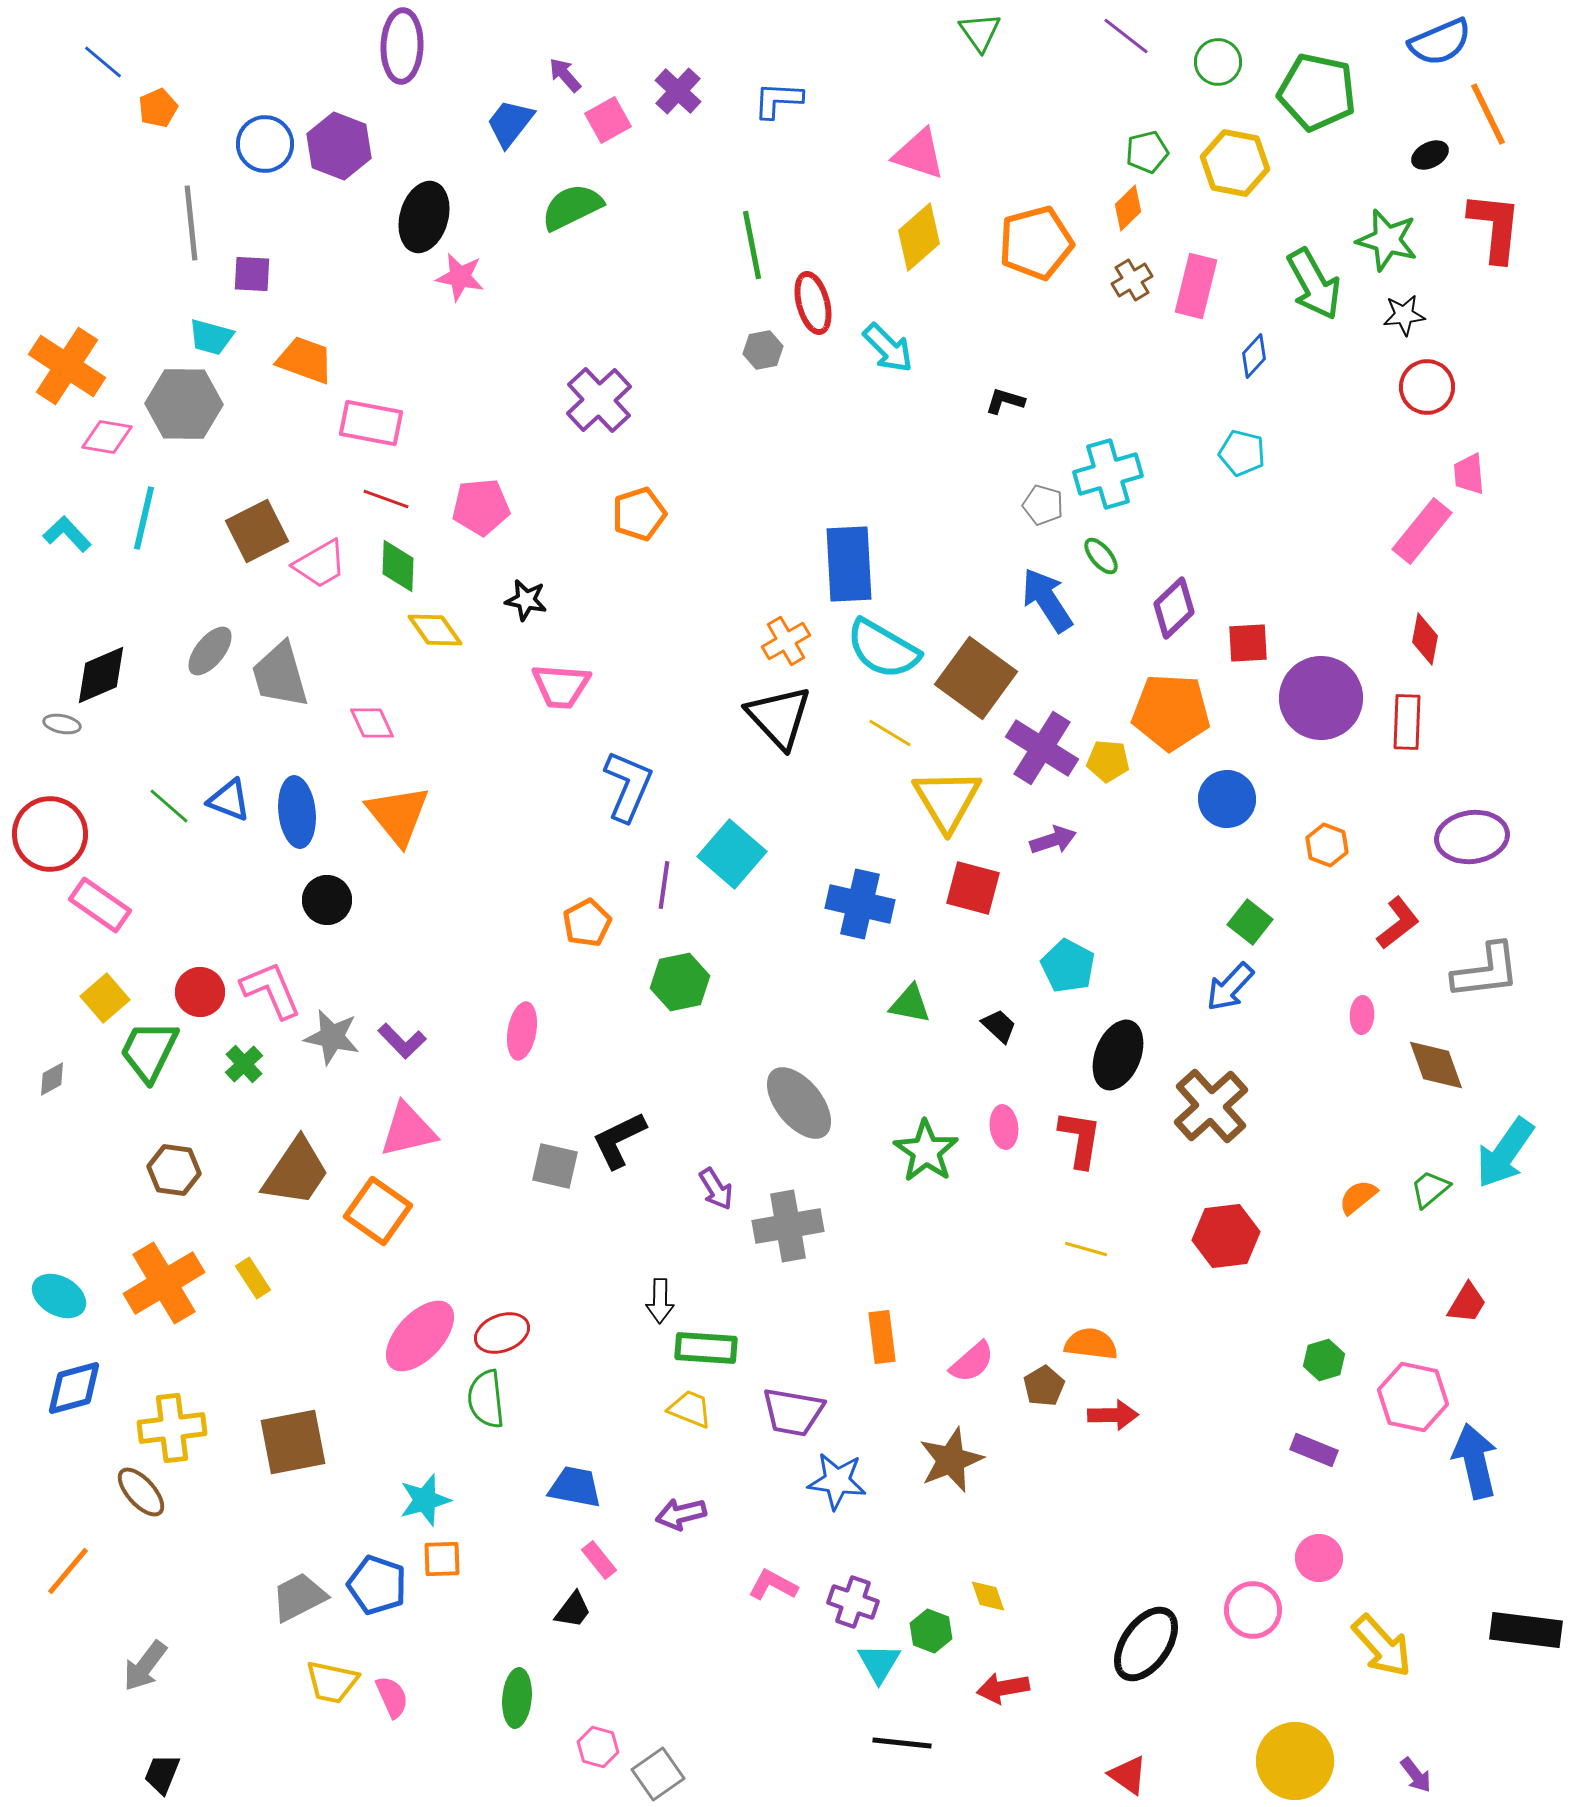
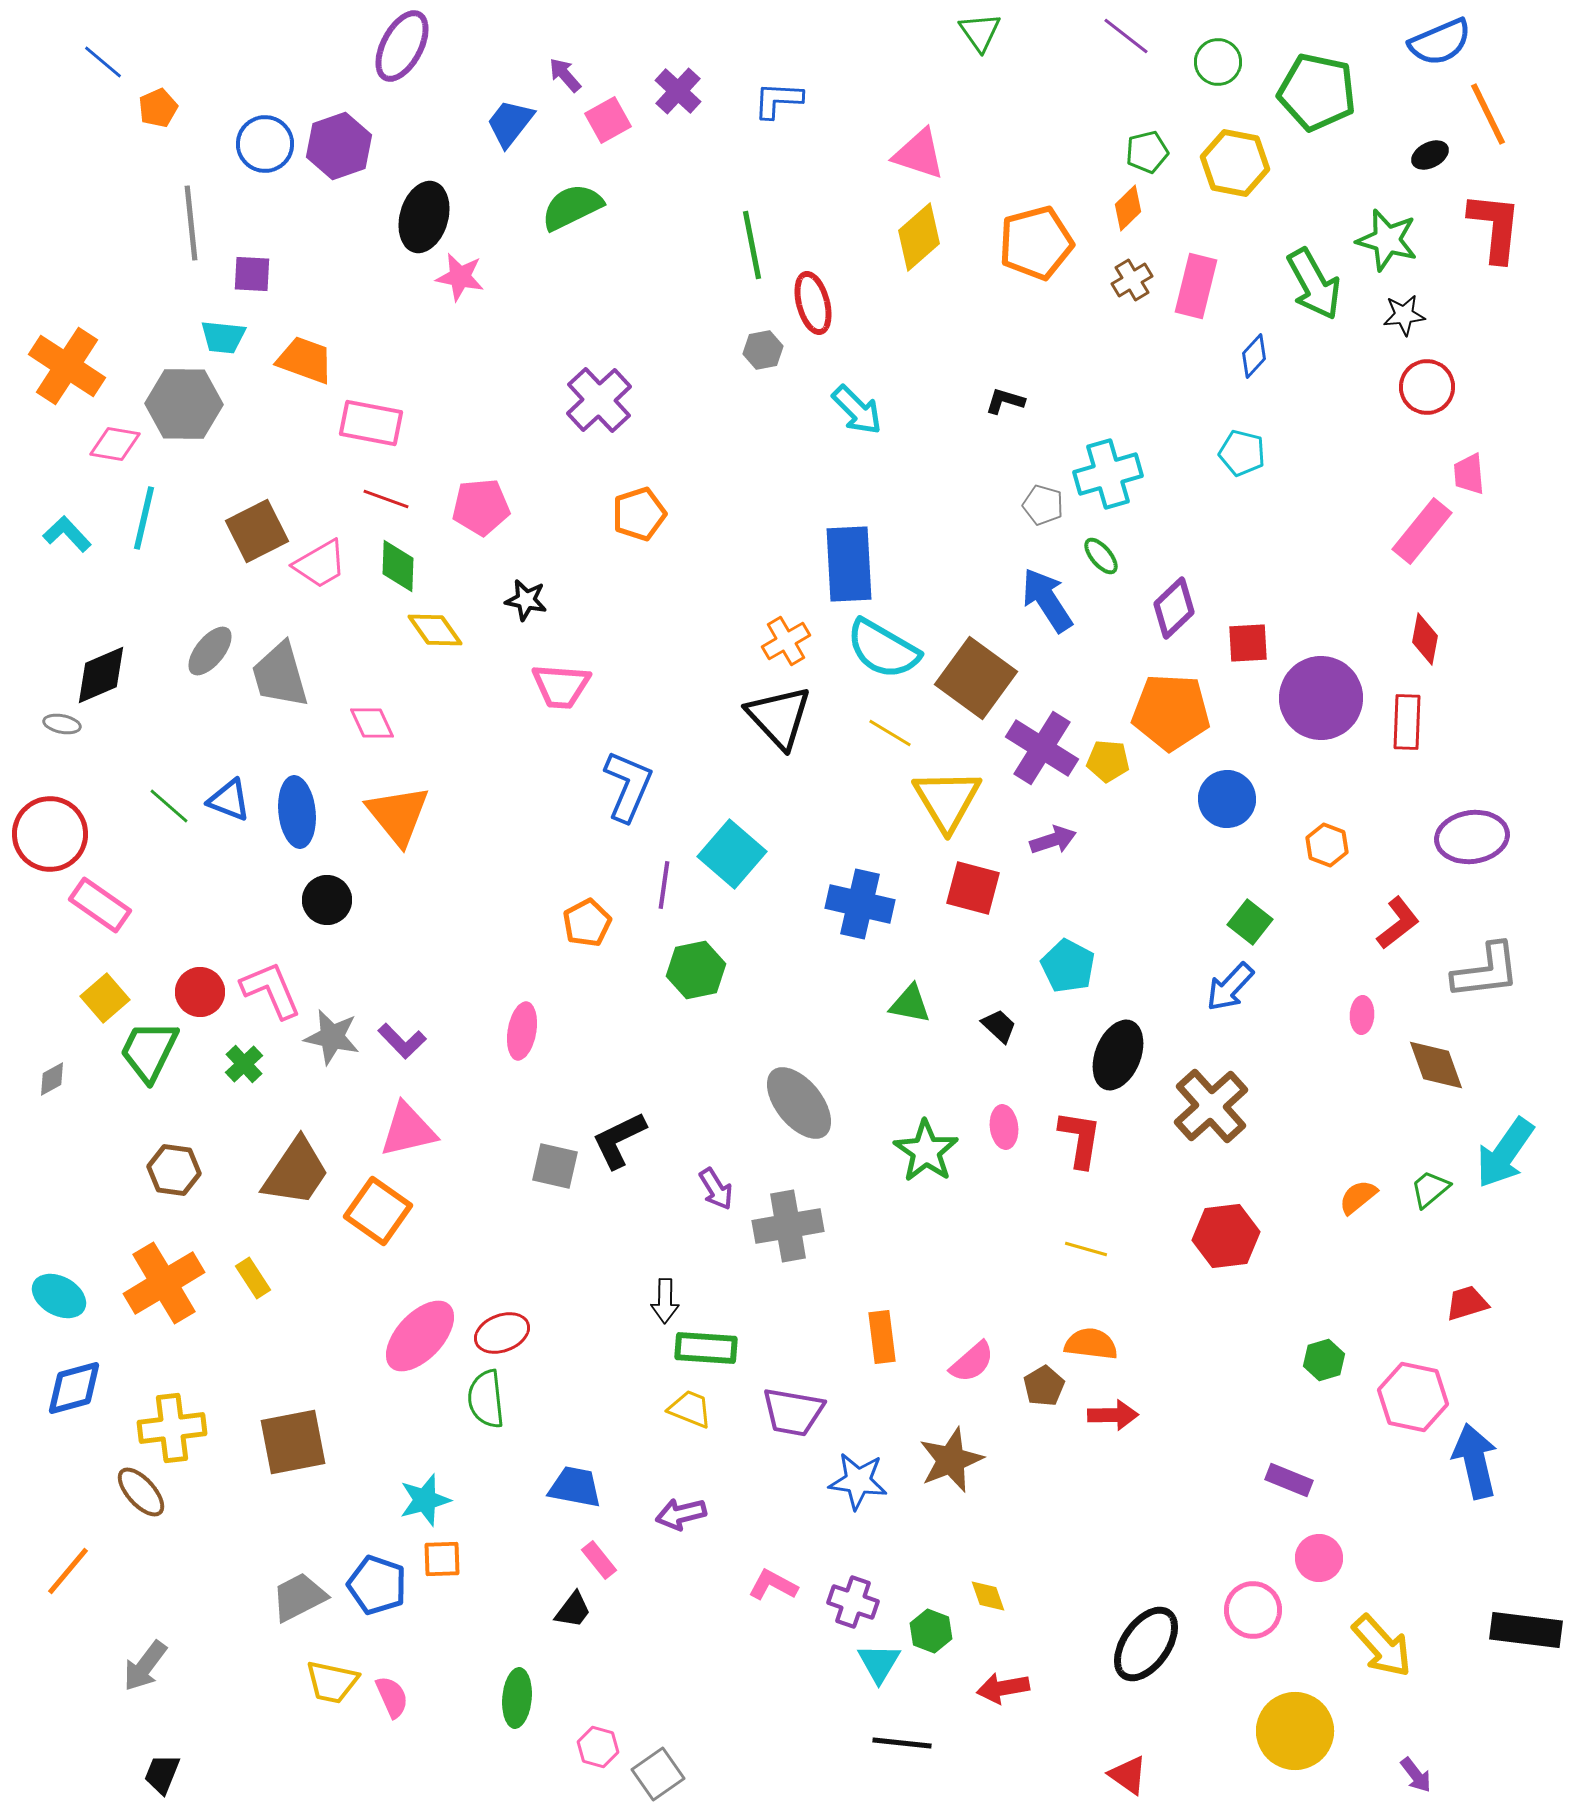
purple ellipse at (402, 46): rotated 26 degrees clockwise
purple hexagon at (339, 146): rotated 20 degrees clockwise
cyan trapezoid at (211, 337): moved 12 px right; rotated 9 degrees counterclockwise
cyan arrow at (888, 348): moved 31 px left, 62 px down
pink diamond at (107, 437): moved 8 px right, 7 px down
green hexagon at (680, 982): moved 16 px right, 12 px up
black arrow at (660, 1301): moved 5 px right
red trapezoid at (1467, 1303): rotated 138 degrees counterclockwise
purple rectangle at (1314, 1450): moved 25 px left, 30 px down
blue star at (837, 1481): moved 21 px right
yellow circle at (1295, 1761): moved 30 px up
